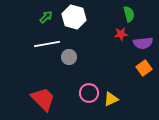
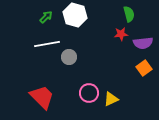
white hexagon: moved 1 px right, 2 px up
red trapezoid: moved 1 px left, 2 px up
